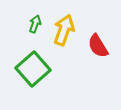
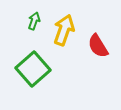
green arrow: moved 1 px left, 3 px up
